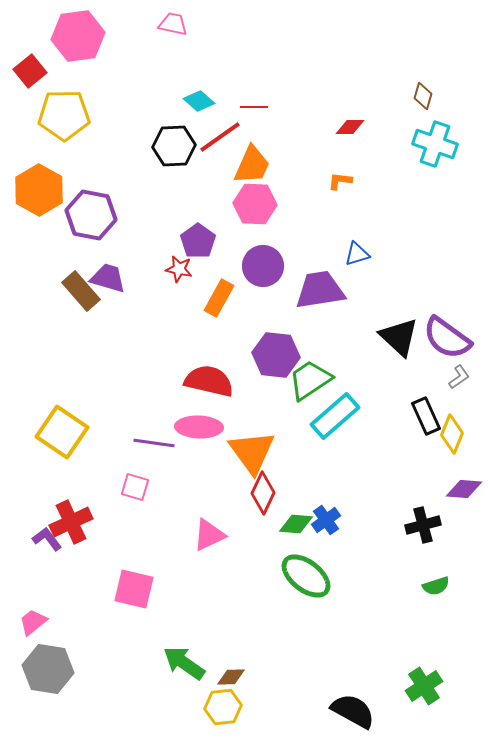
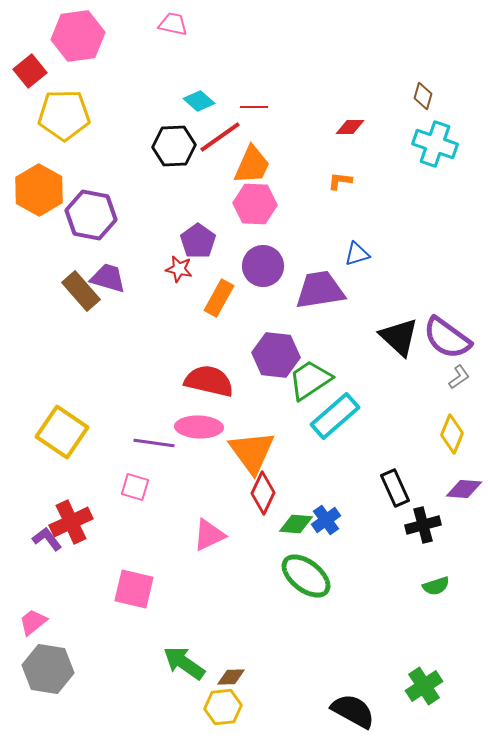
black rectangle at (426, 416): moved 31 px left, 72 px down
